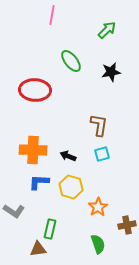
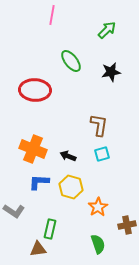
orange cross: moved 1 px up; rotated 20 degrees clockwise
